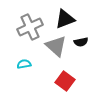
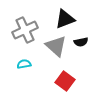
gray cross: moved 5 px left, 3 px down
